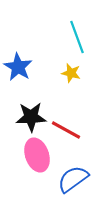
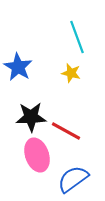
red line: moved 1 px down
